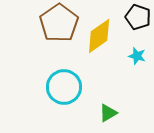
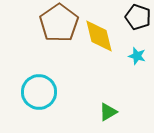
yellow diamond: rotated 69 degrees counterclockwise
cyan circle: moved 25 px left, 5 px down
green triangle: moved 1 px up
